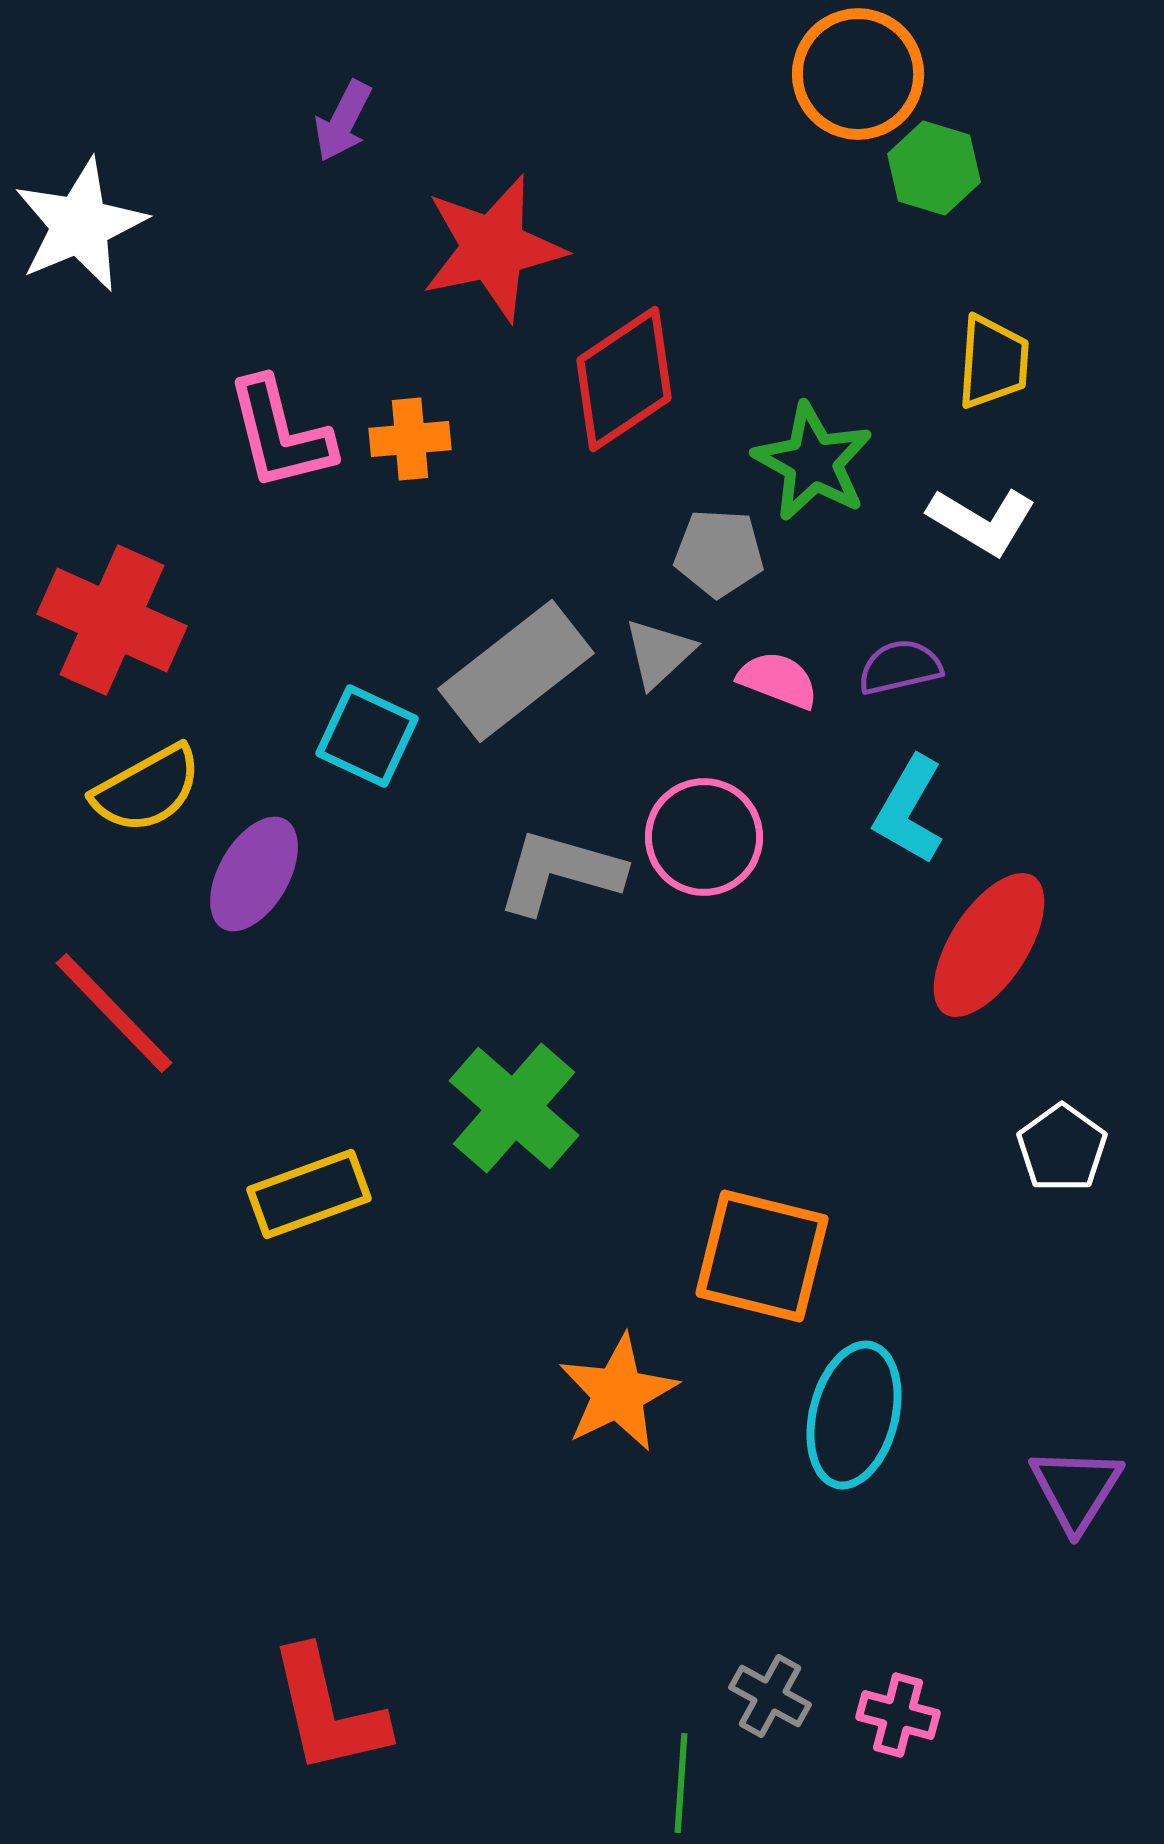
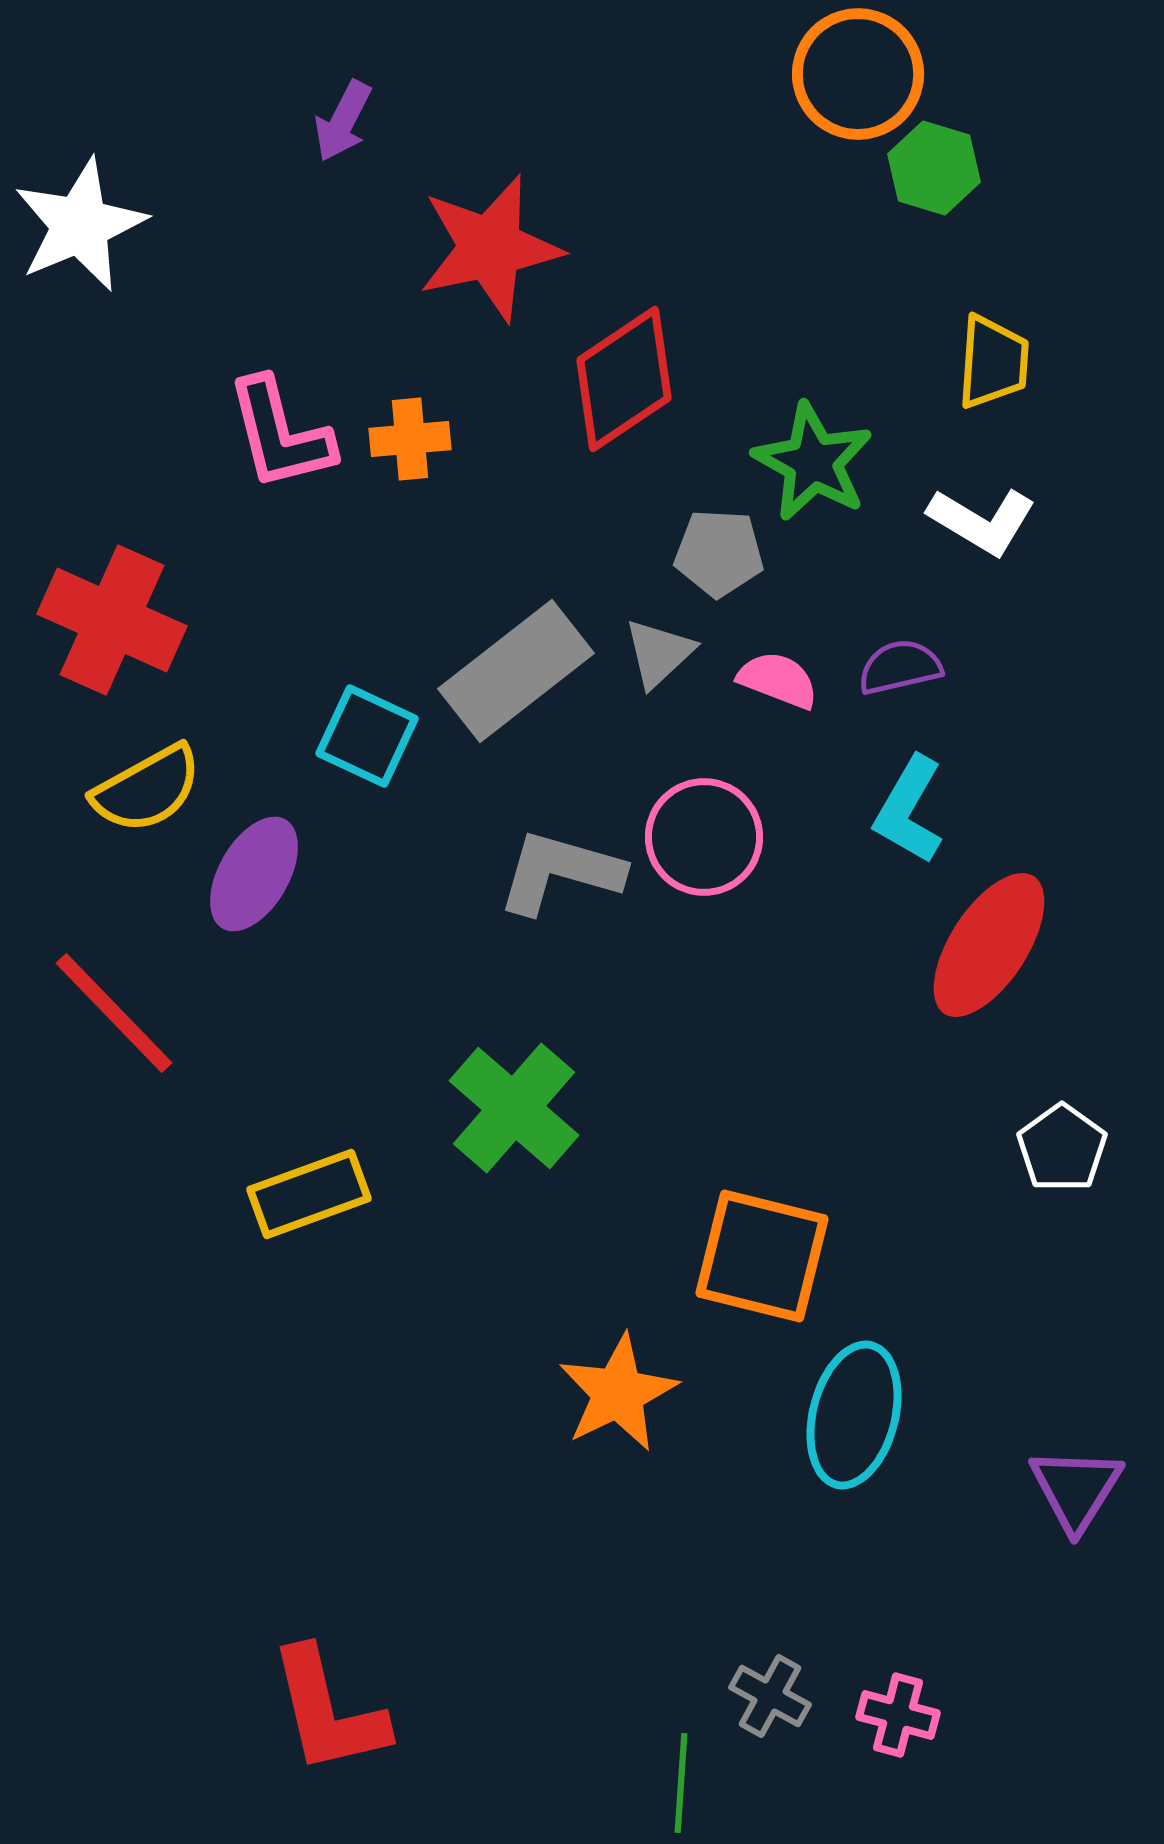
red star: moved 3 px left
